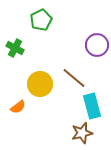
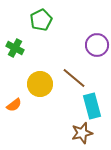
orange semicircle: moved 4 px left, 2 px up
